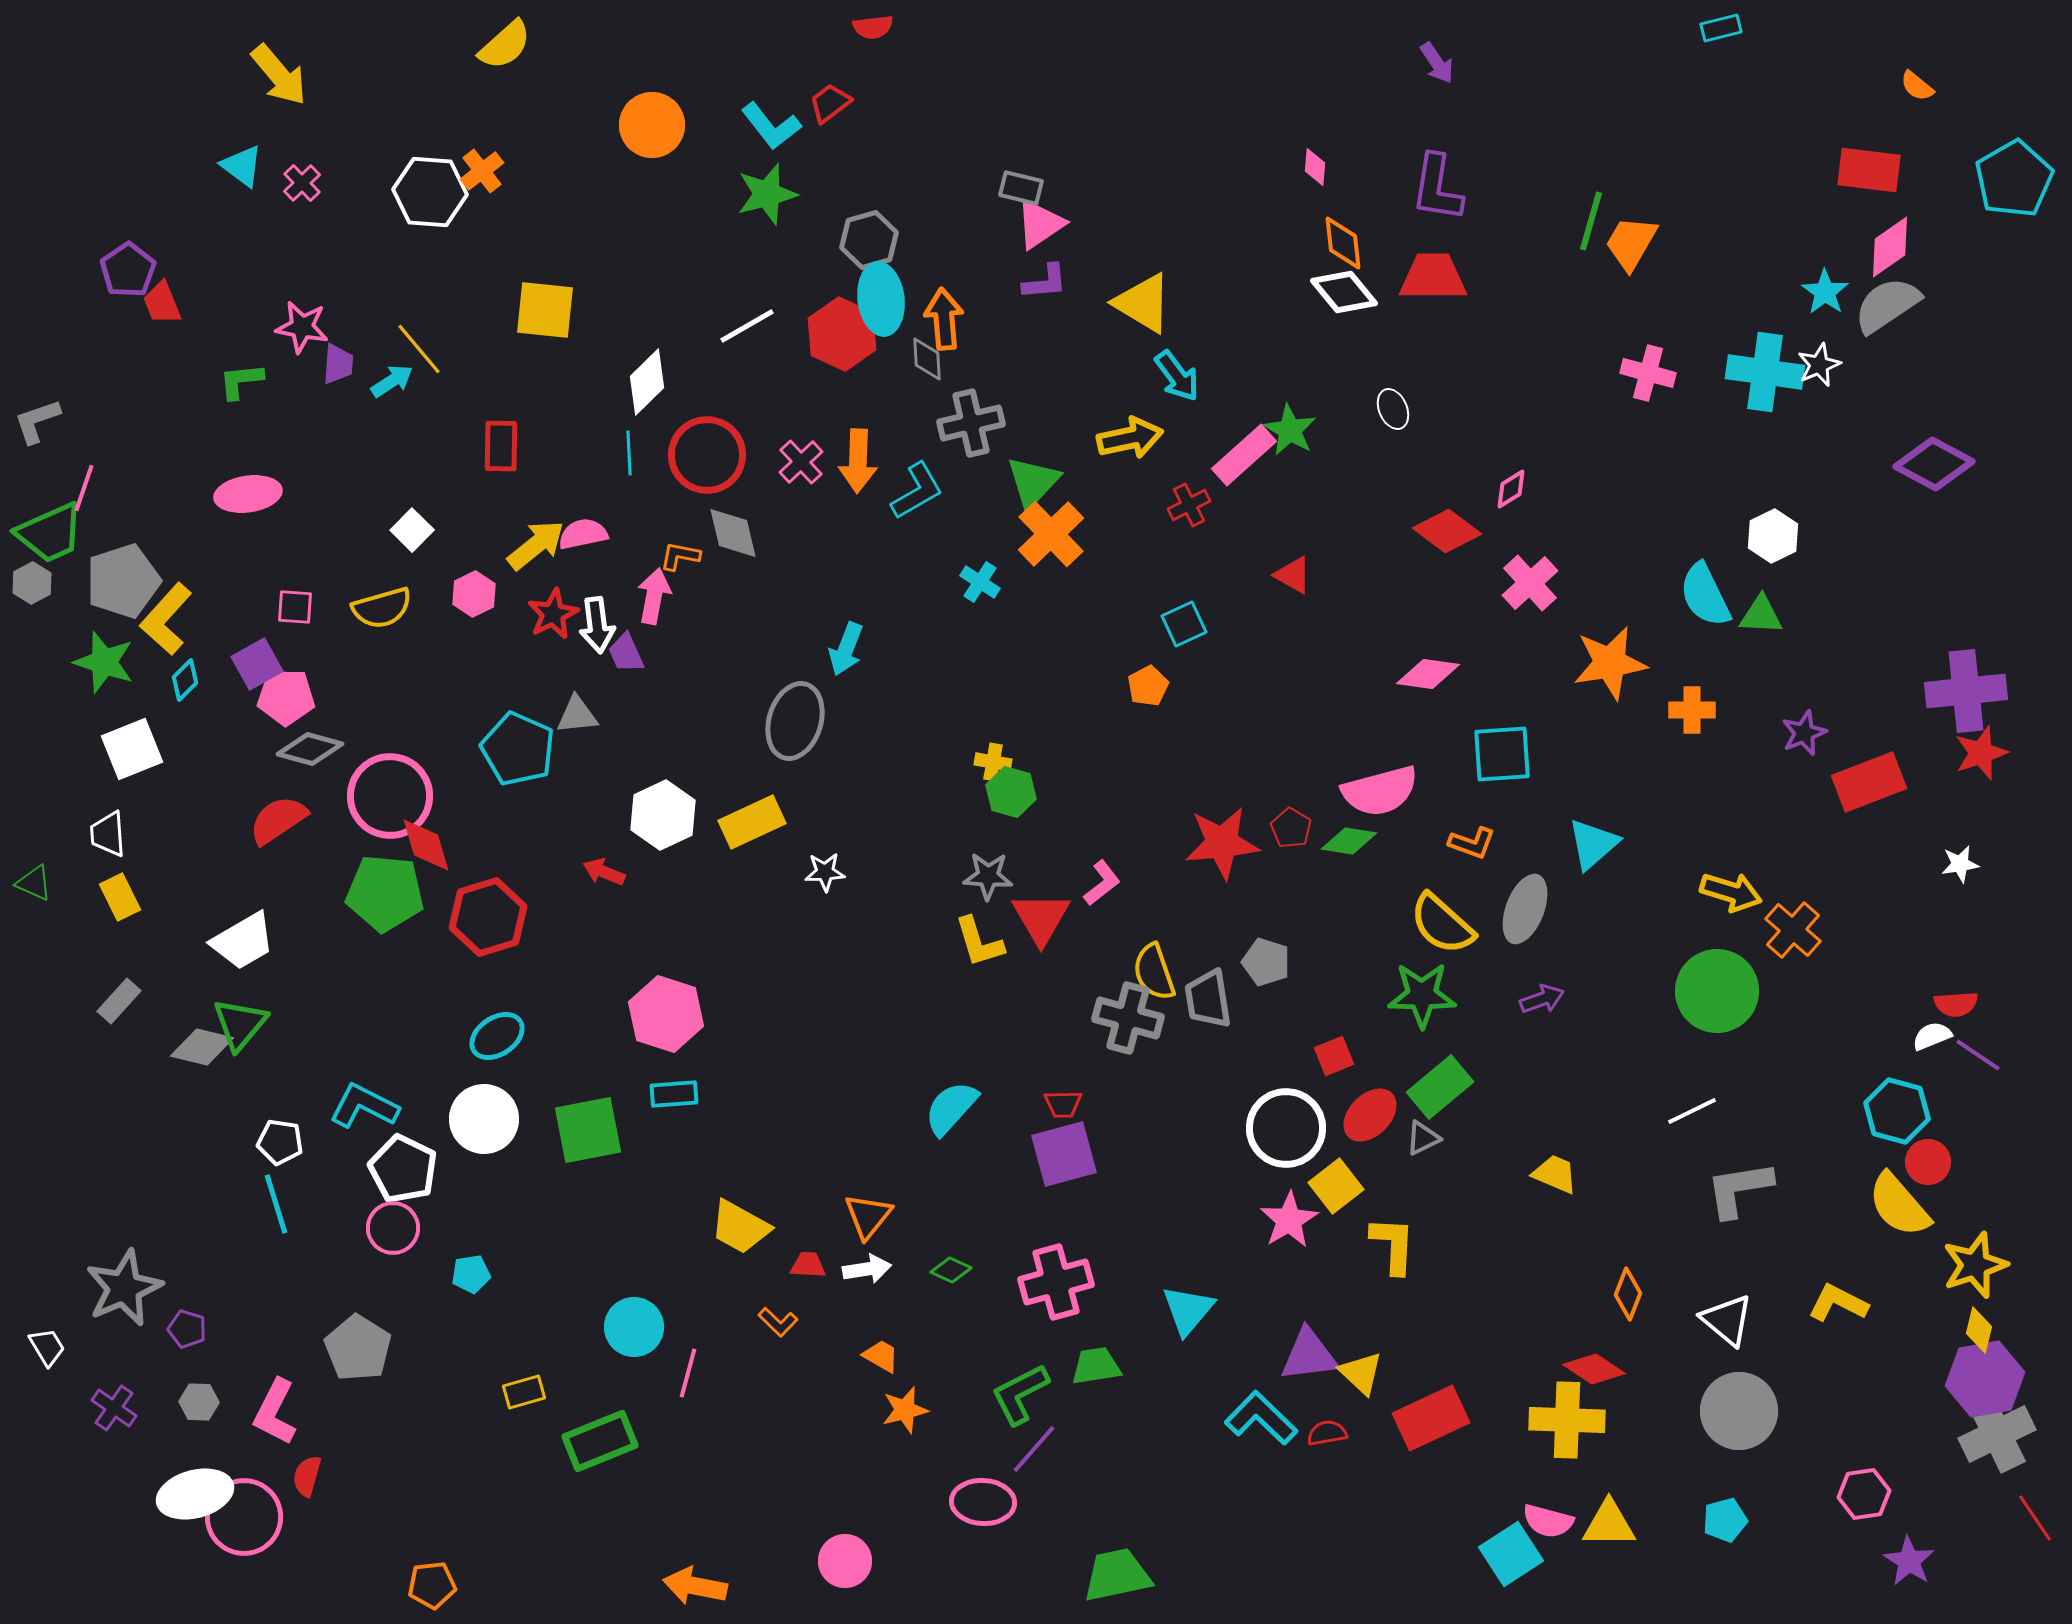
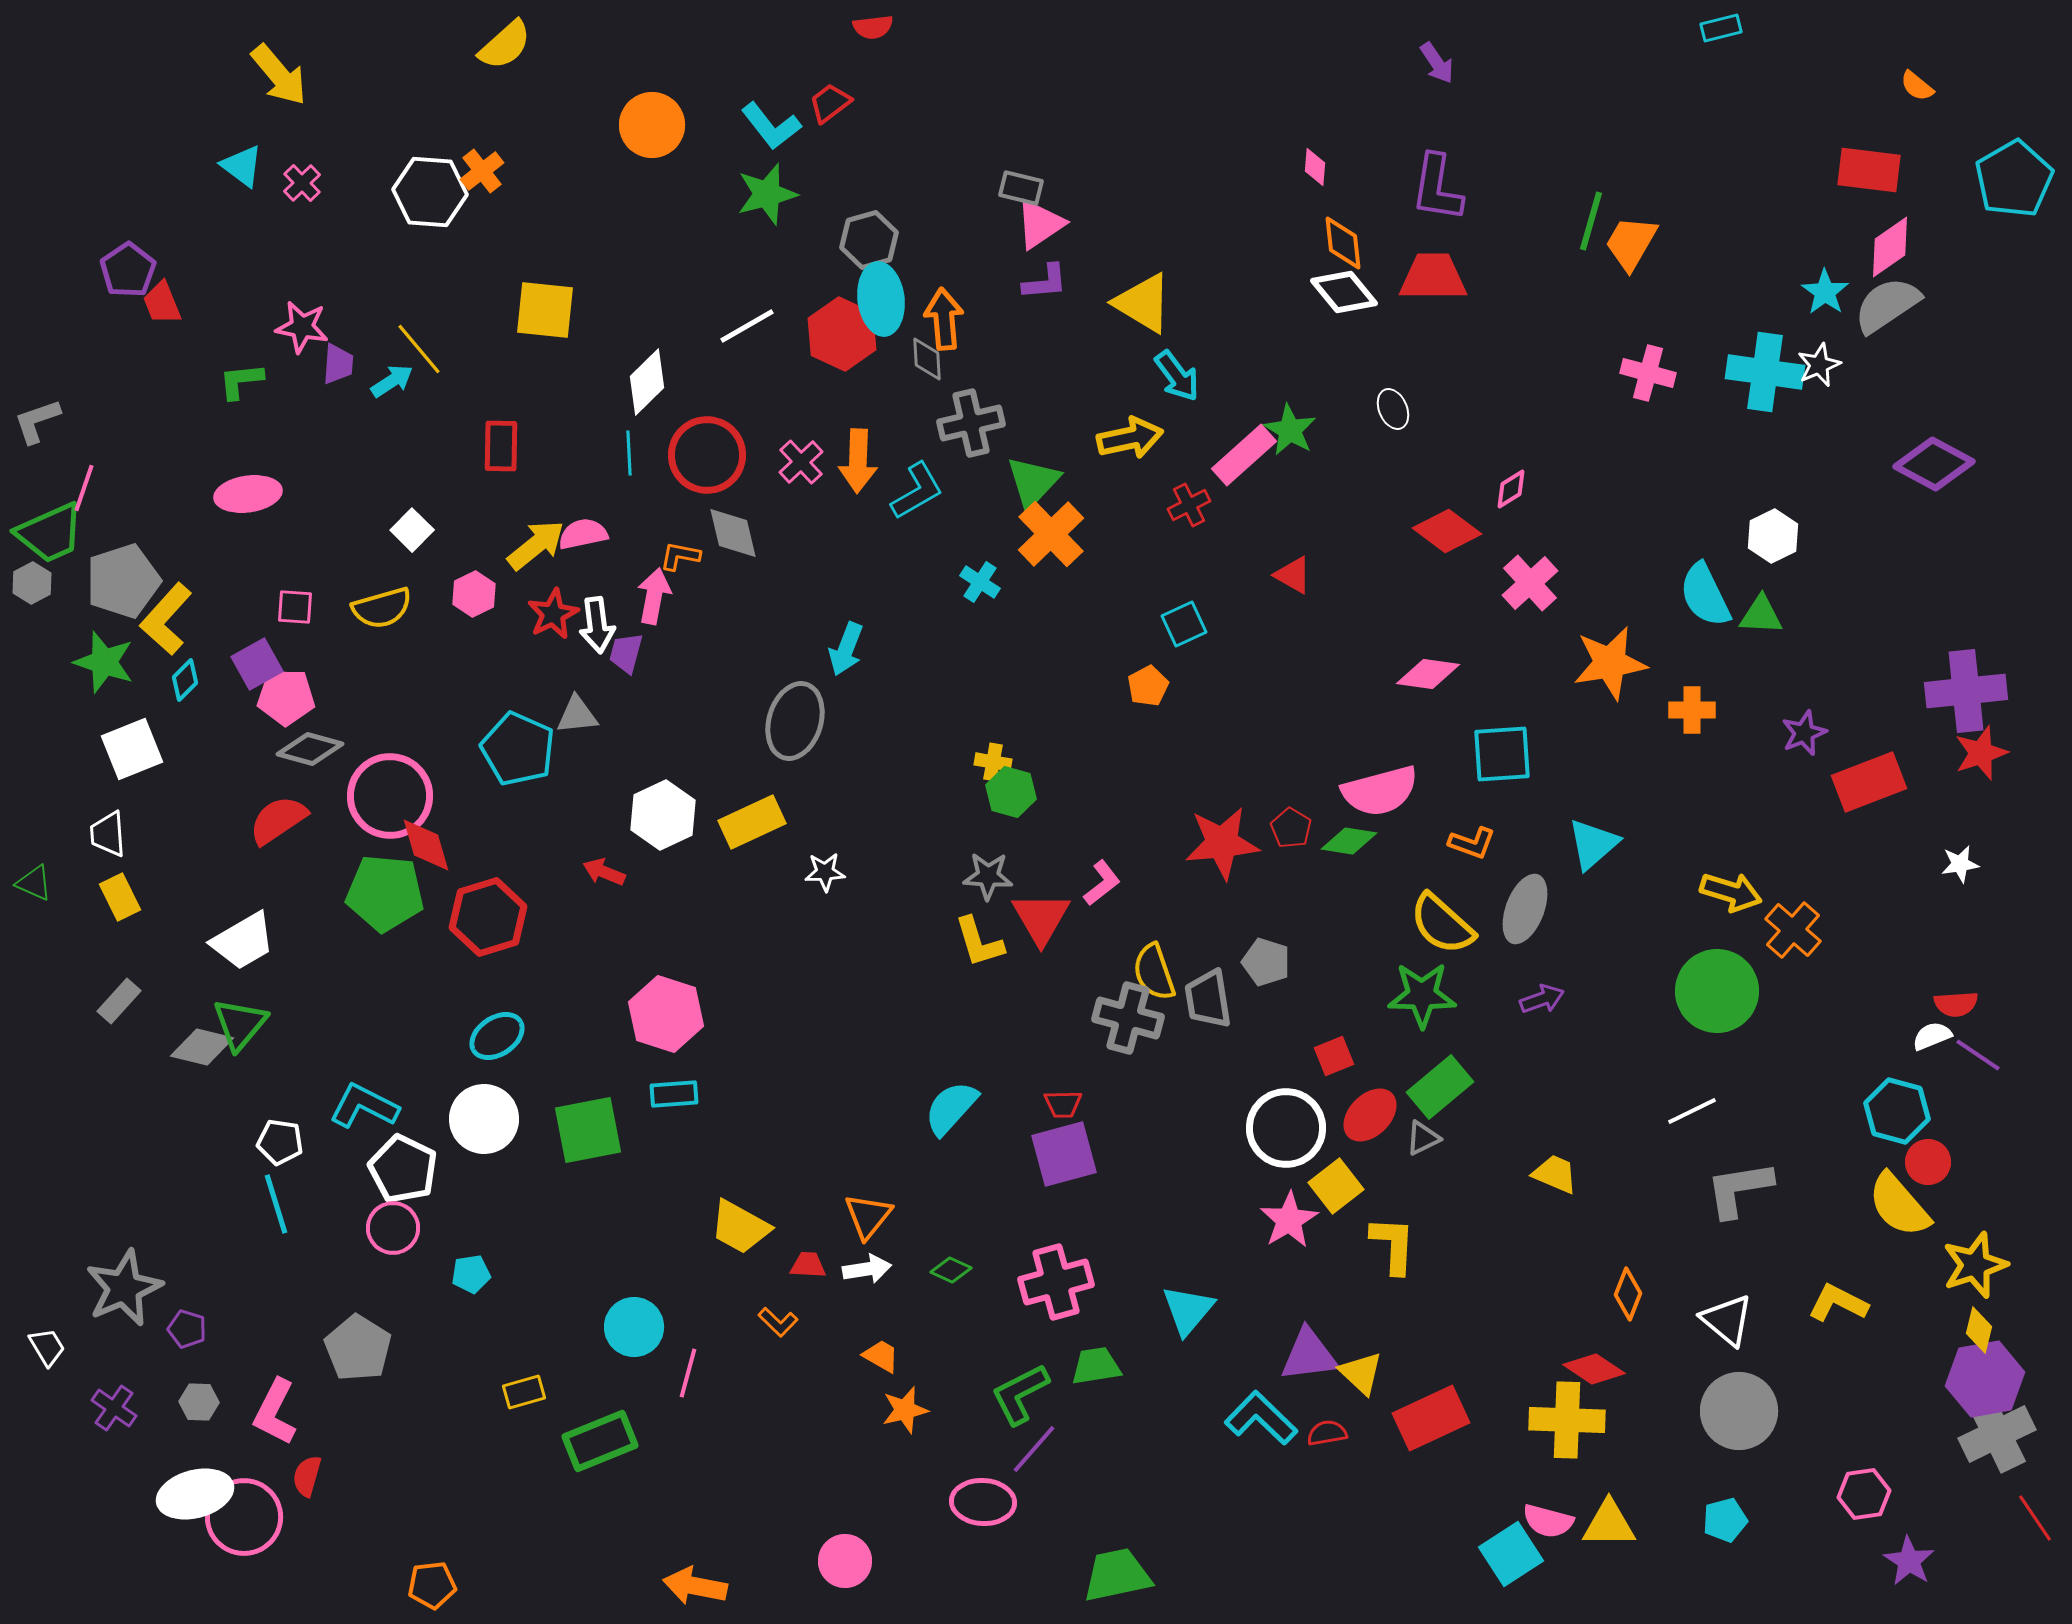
purple trapezoid at (626, 653): rotated 39 degrees clockwise
